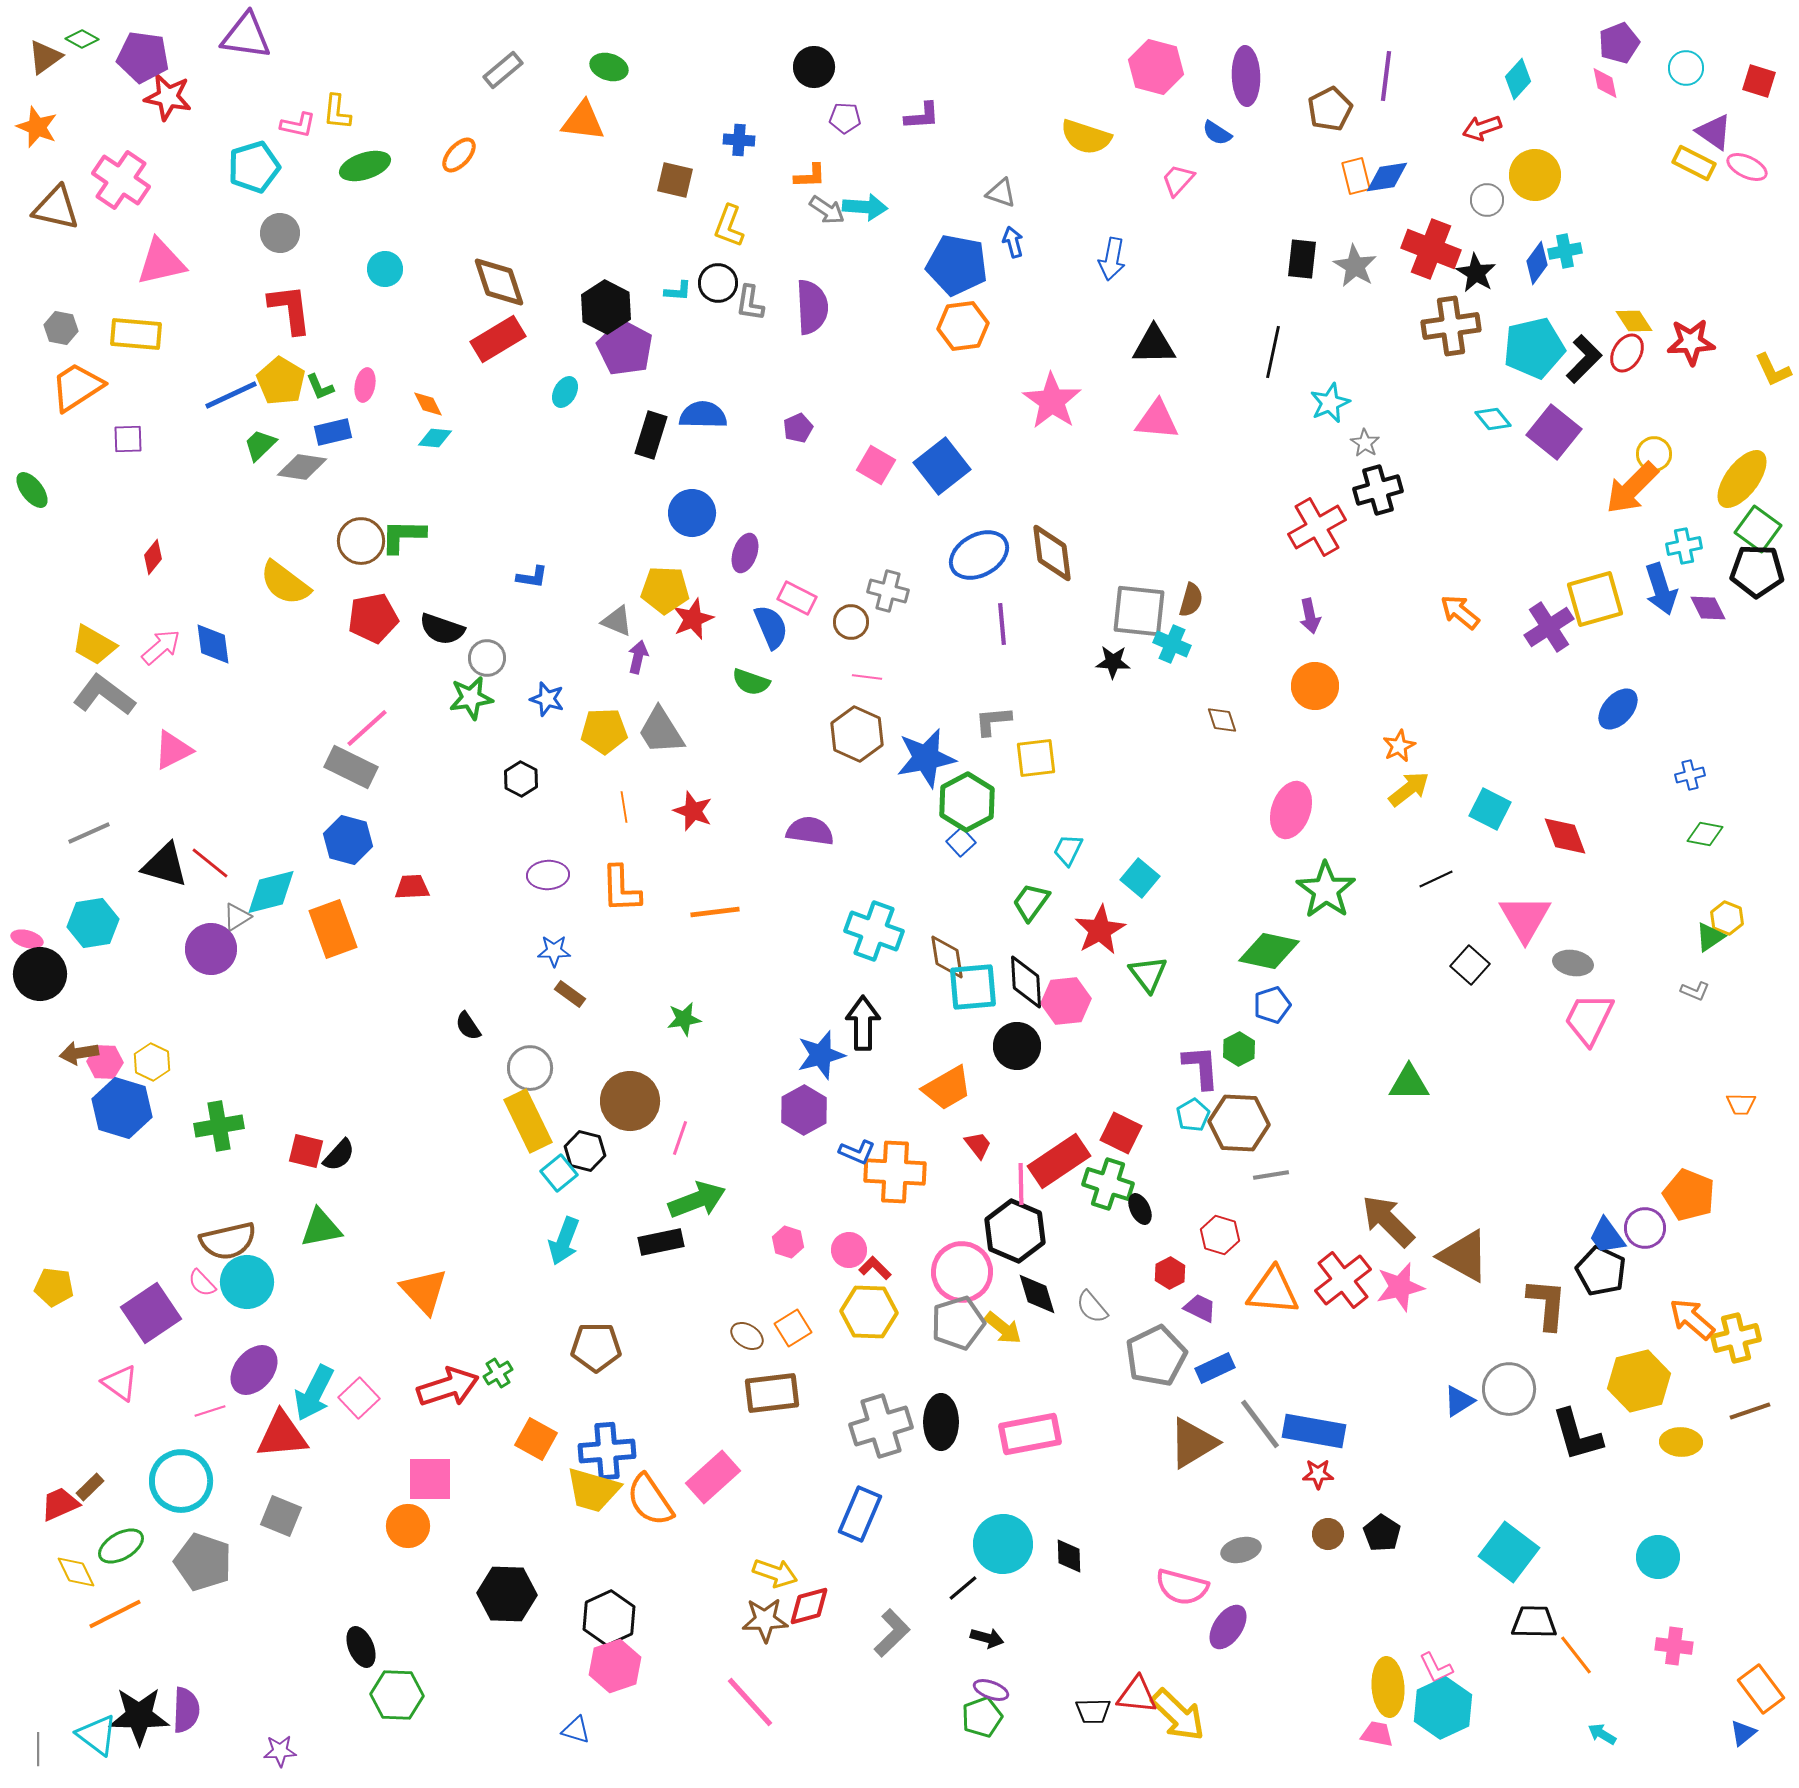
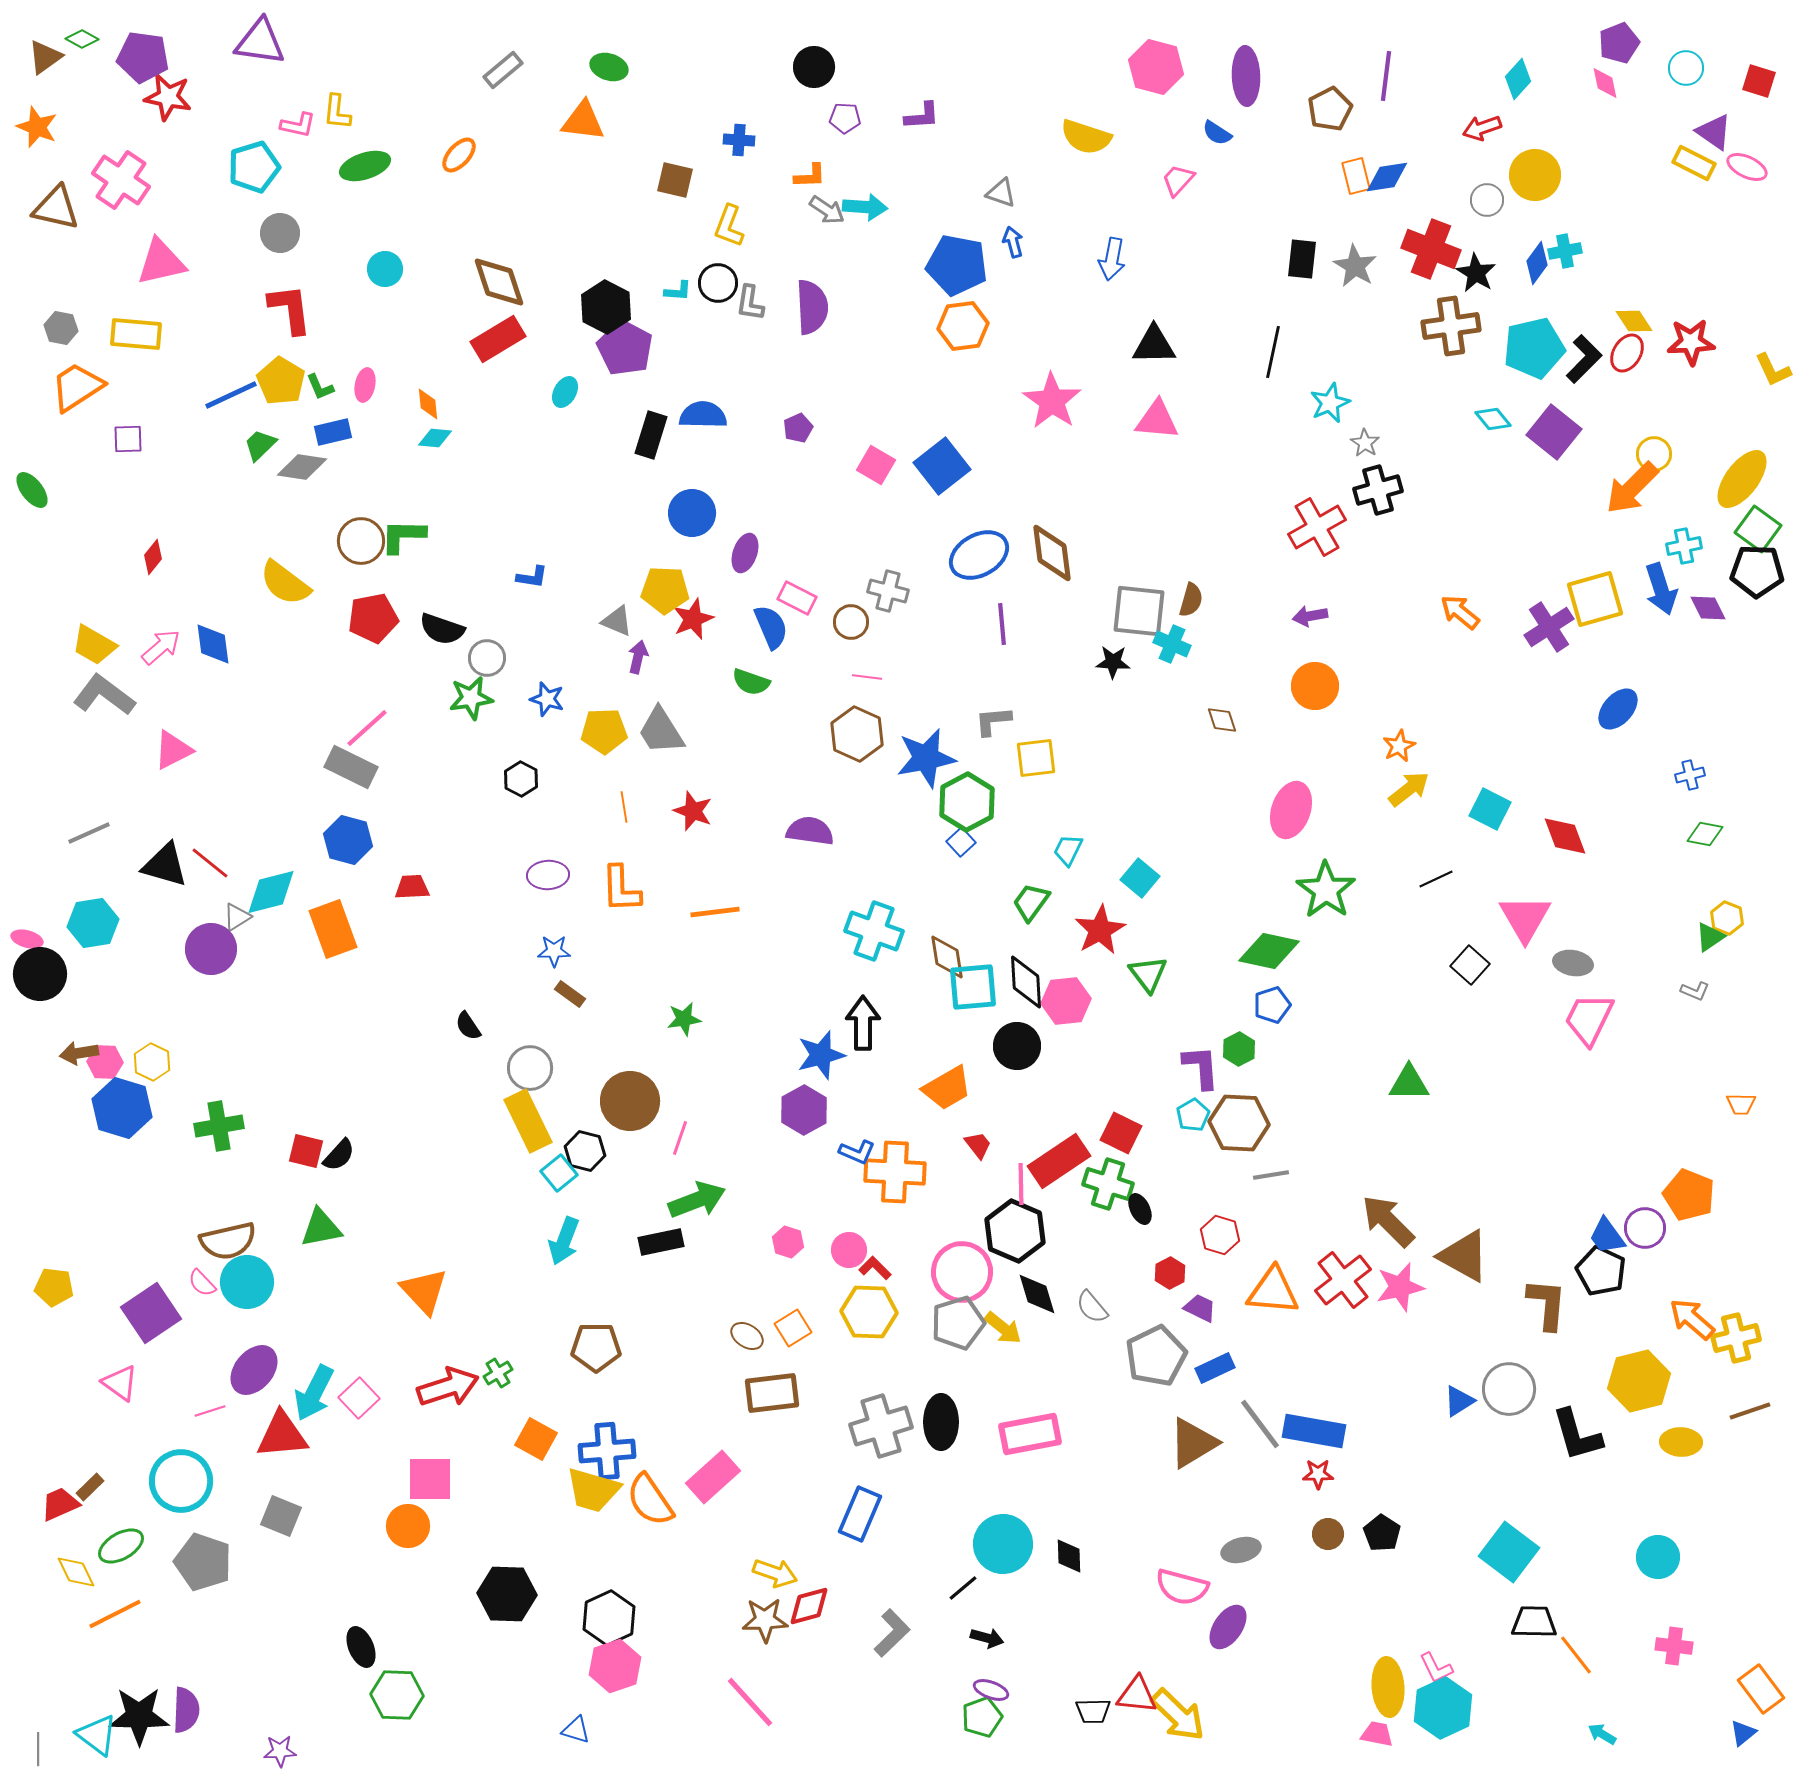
purple triangle at (246, 36): moved 14 px right, 6 px down
orange diamond at (428, 404): rotated 20 degrees clockwise
purple arrow at (1310, 616): rotated 92 degrees clockwise
